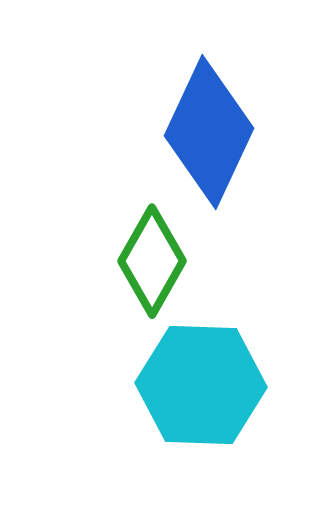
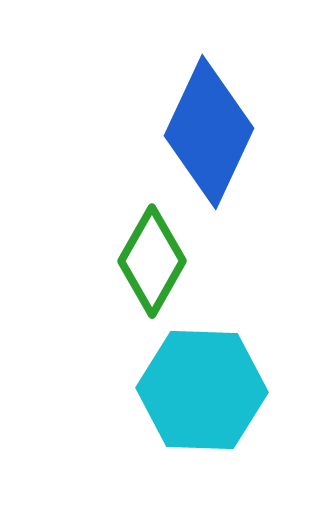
cyan hexagon: moved 1 px right, 5 px down
